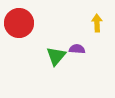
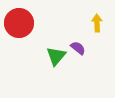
purple semicircle: moved 1 px right, 1 px up; rotated 35 degrees clockwise
